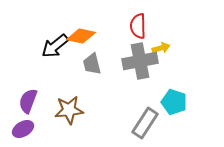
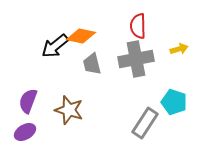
yellow arrow: moved 18 px right, 1 px down
gray cross: moved 4 px left, 2 px up
brown star: rotated 24 degrees clockwise
purple ellipse: moved 2 px right, 3 px down
